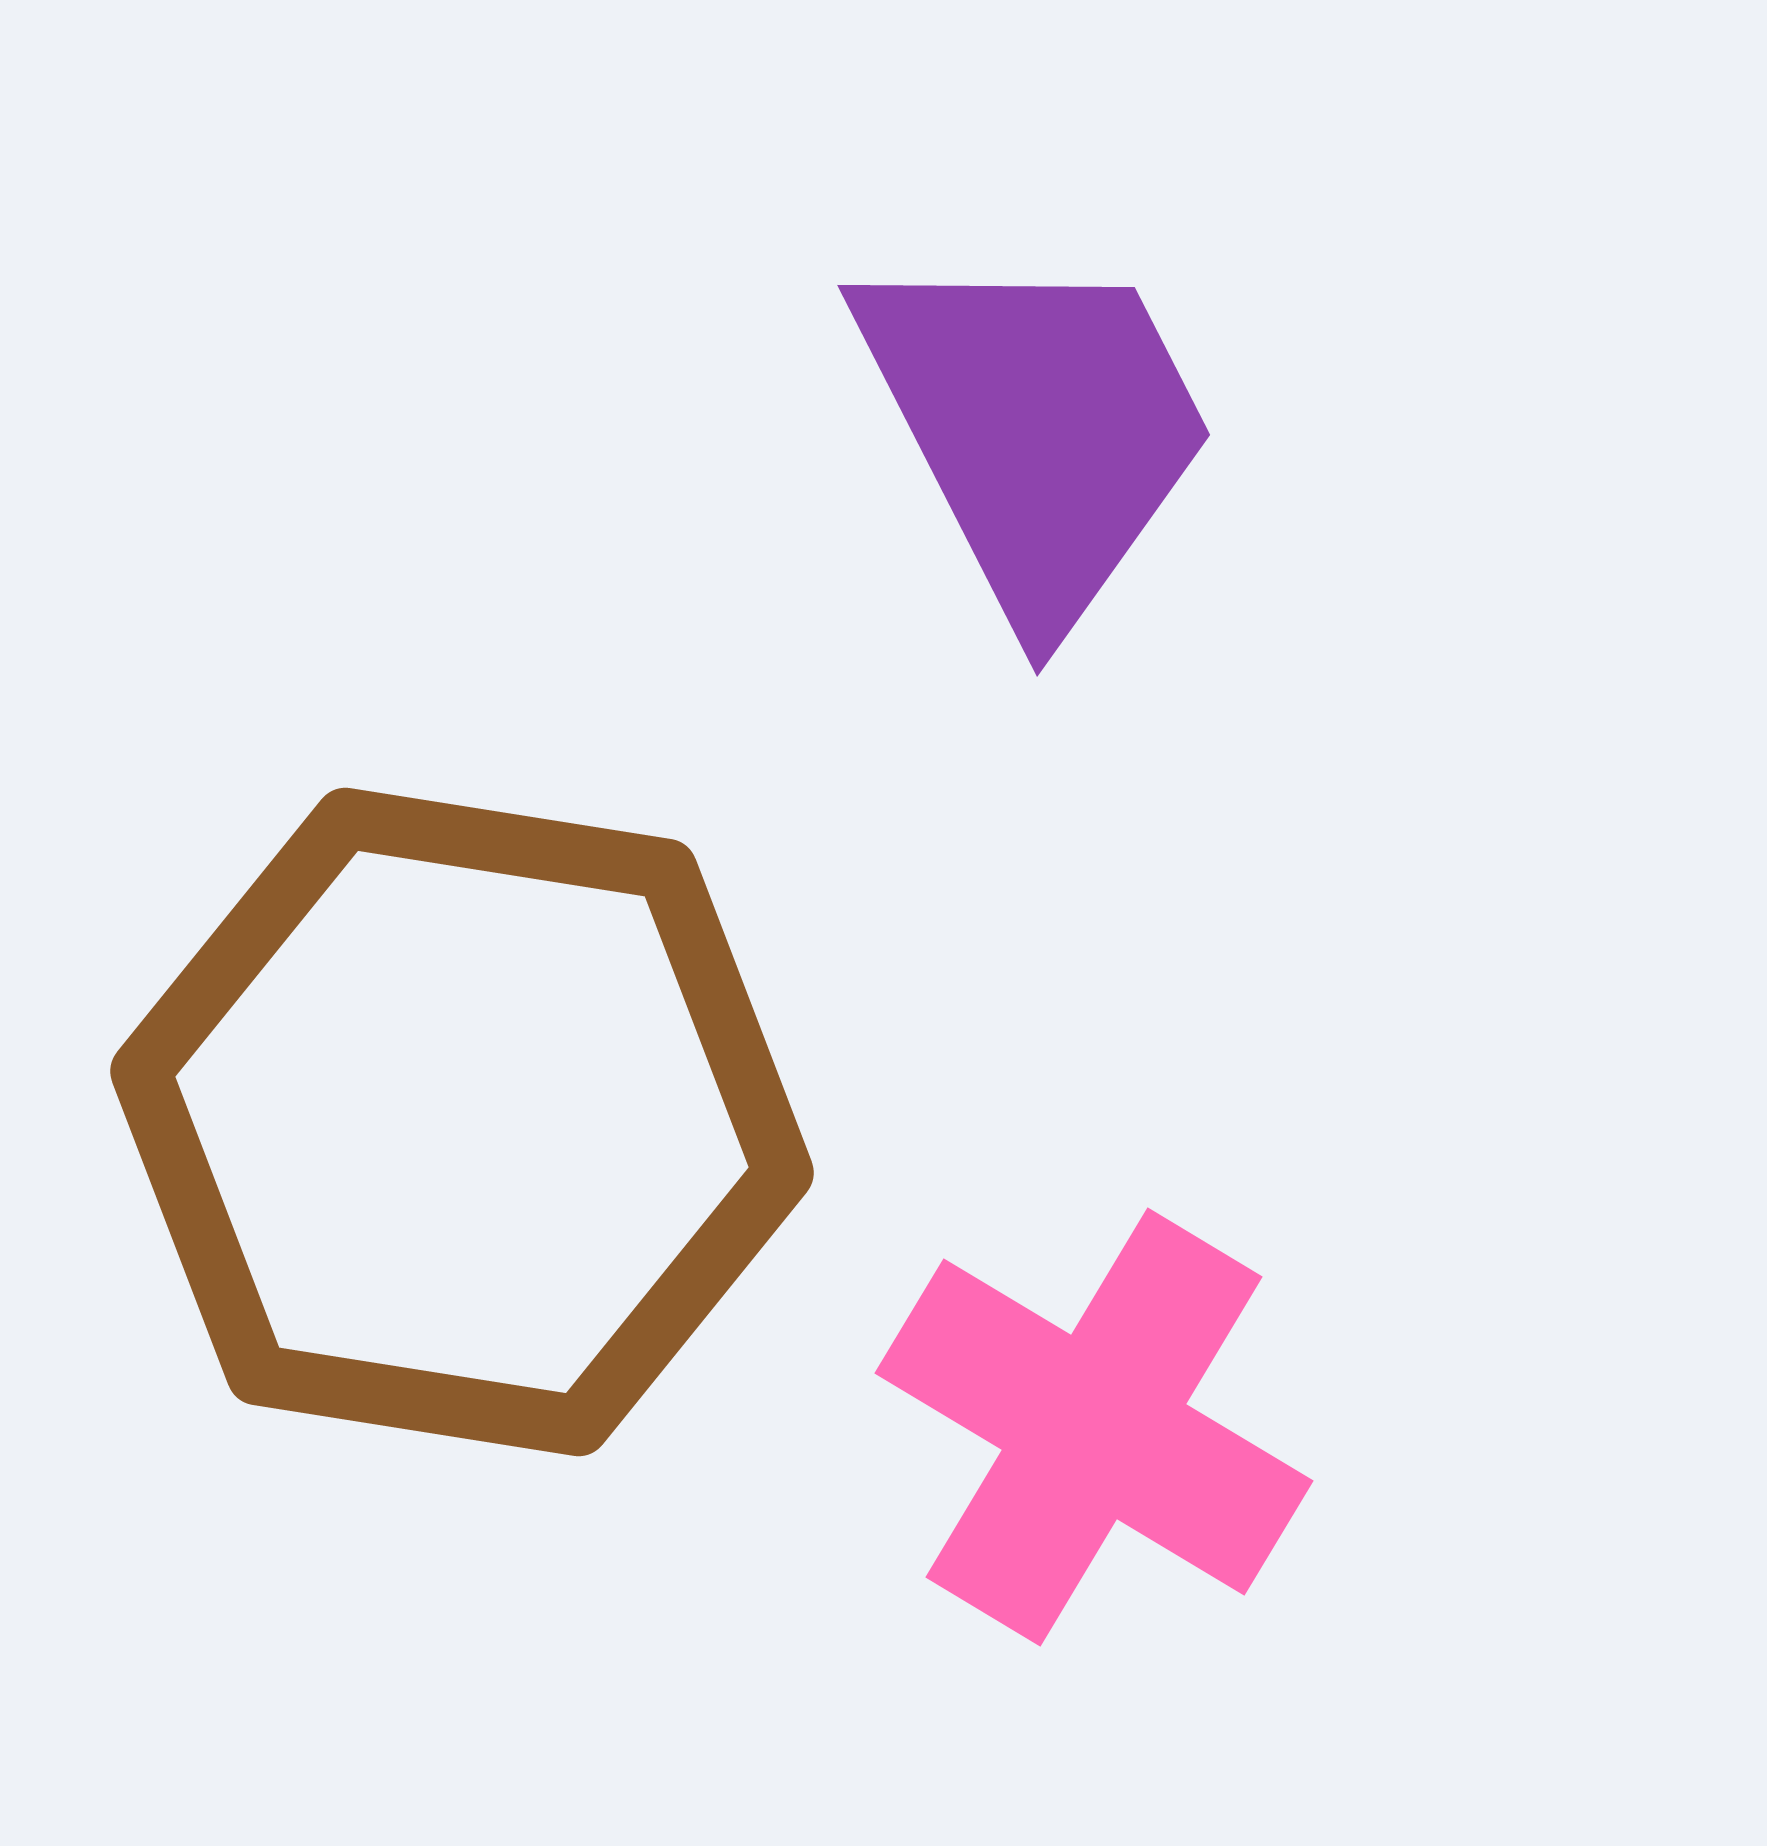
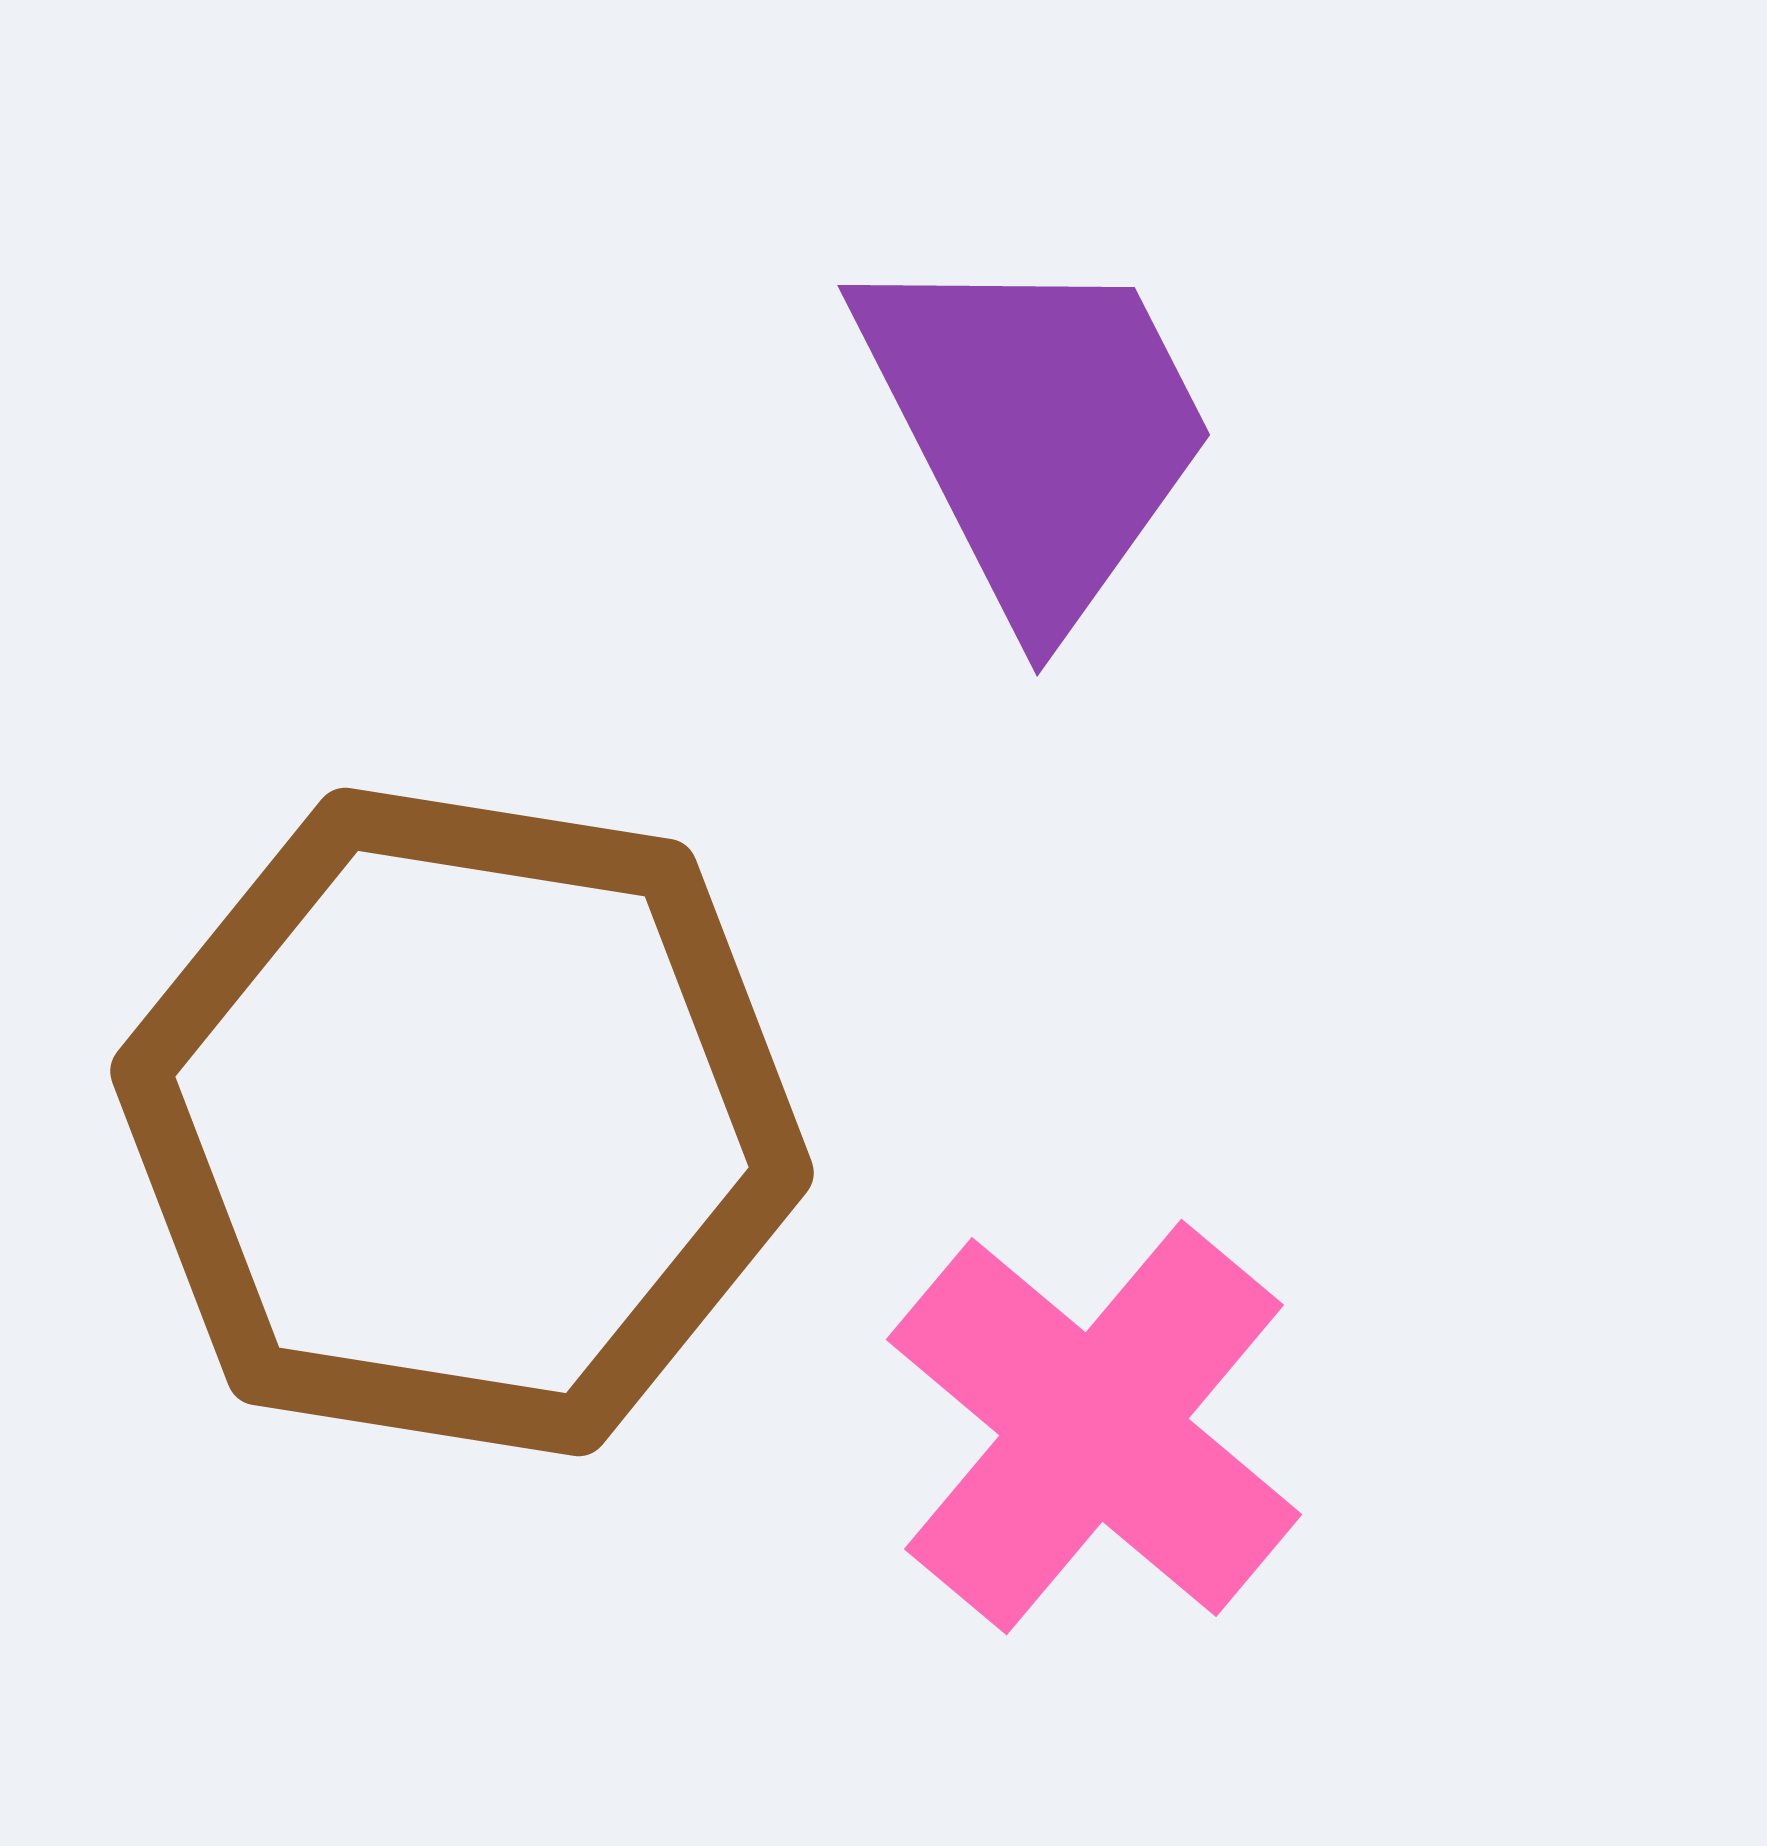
pink cross: rotated 9 degrees clockwise
